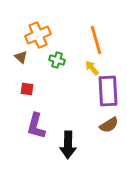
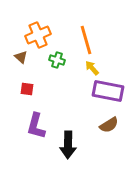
orange line: moved 10 px left
purple rectangle: rotated 76 degrees counterclockwise
